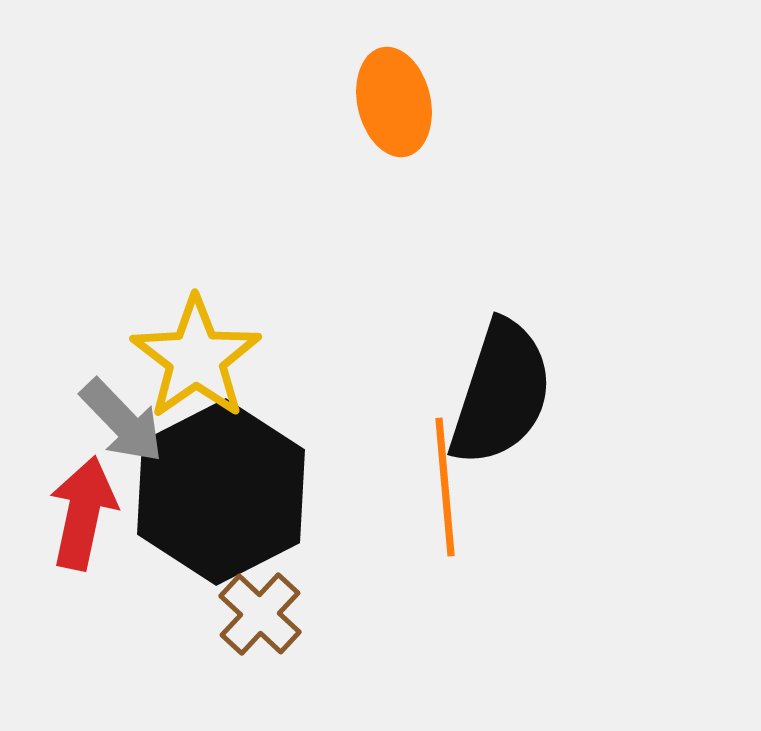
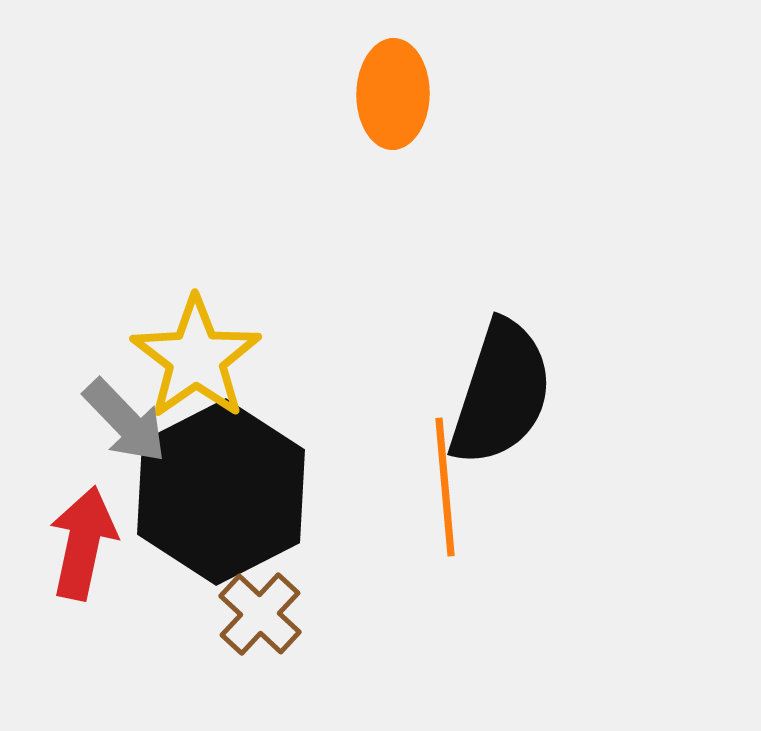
orange ellipse: moved 1 px left, 8 px up; rotated 14 degrees clockwise
gray arrow: moved 3 px right
red arrow: moved 30 px down
